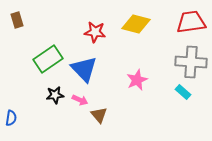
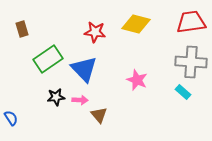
brown rectangle: moved 5 px right, 9 px down
pink star: rotated 25 degrees counterclockwise
black star: moved 1 px right, 2 px down
pink arrow: rotated 21 degrees counterclockwise
blue semicircle: rotated 42 degrees counterclockwise
